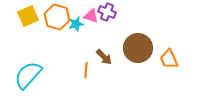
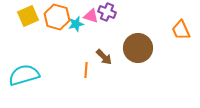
orange trapezoid: moved 12 px right, 29 px up
cyan semicircle: moved 4 px left; rotated 32 degrees clockwise
